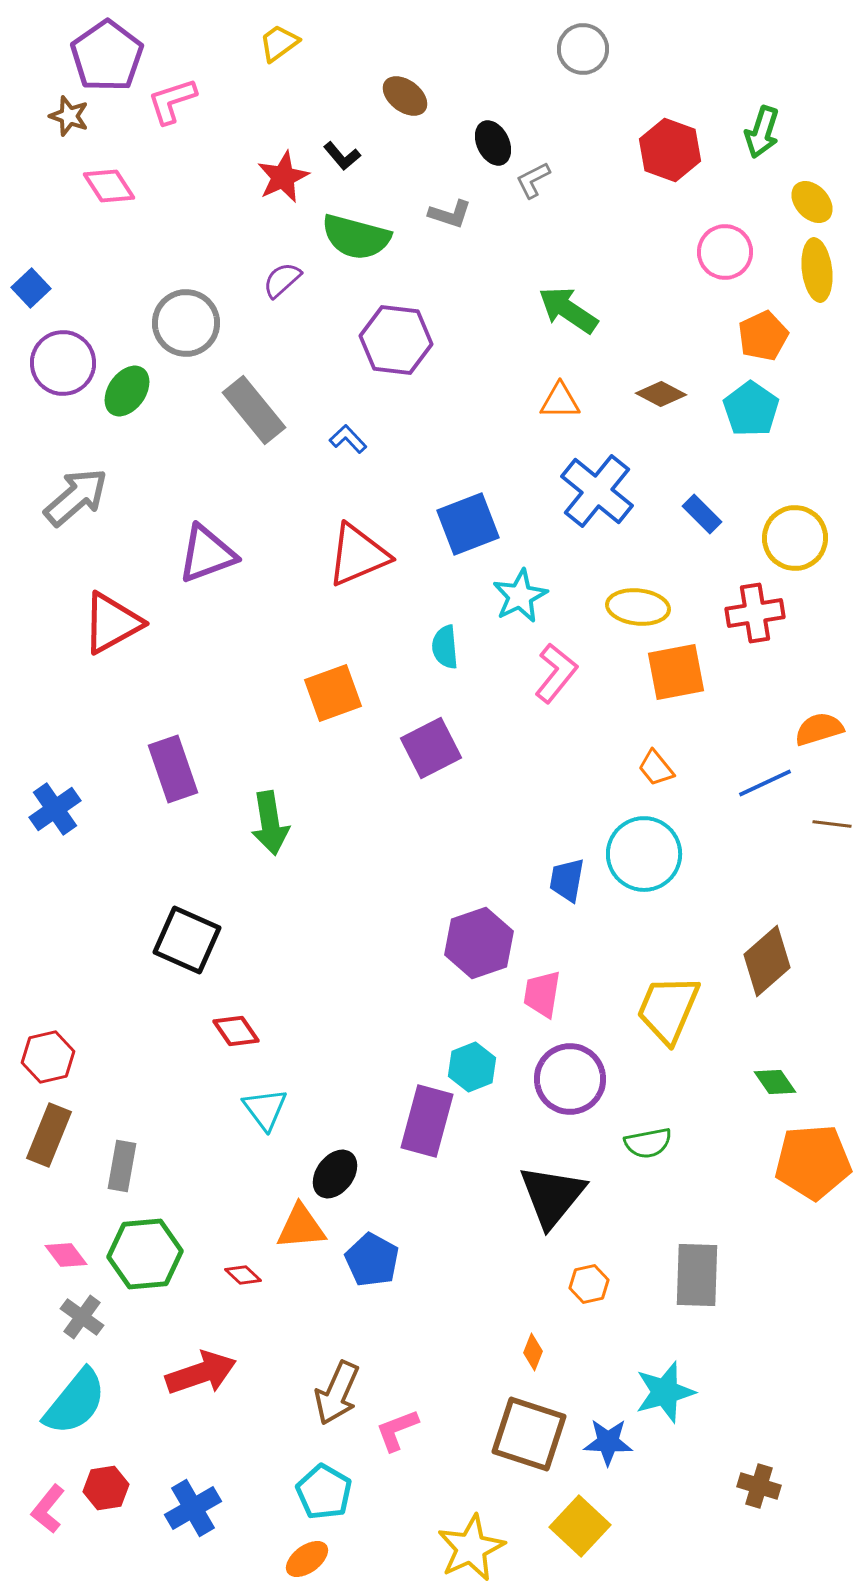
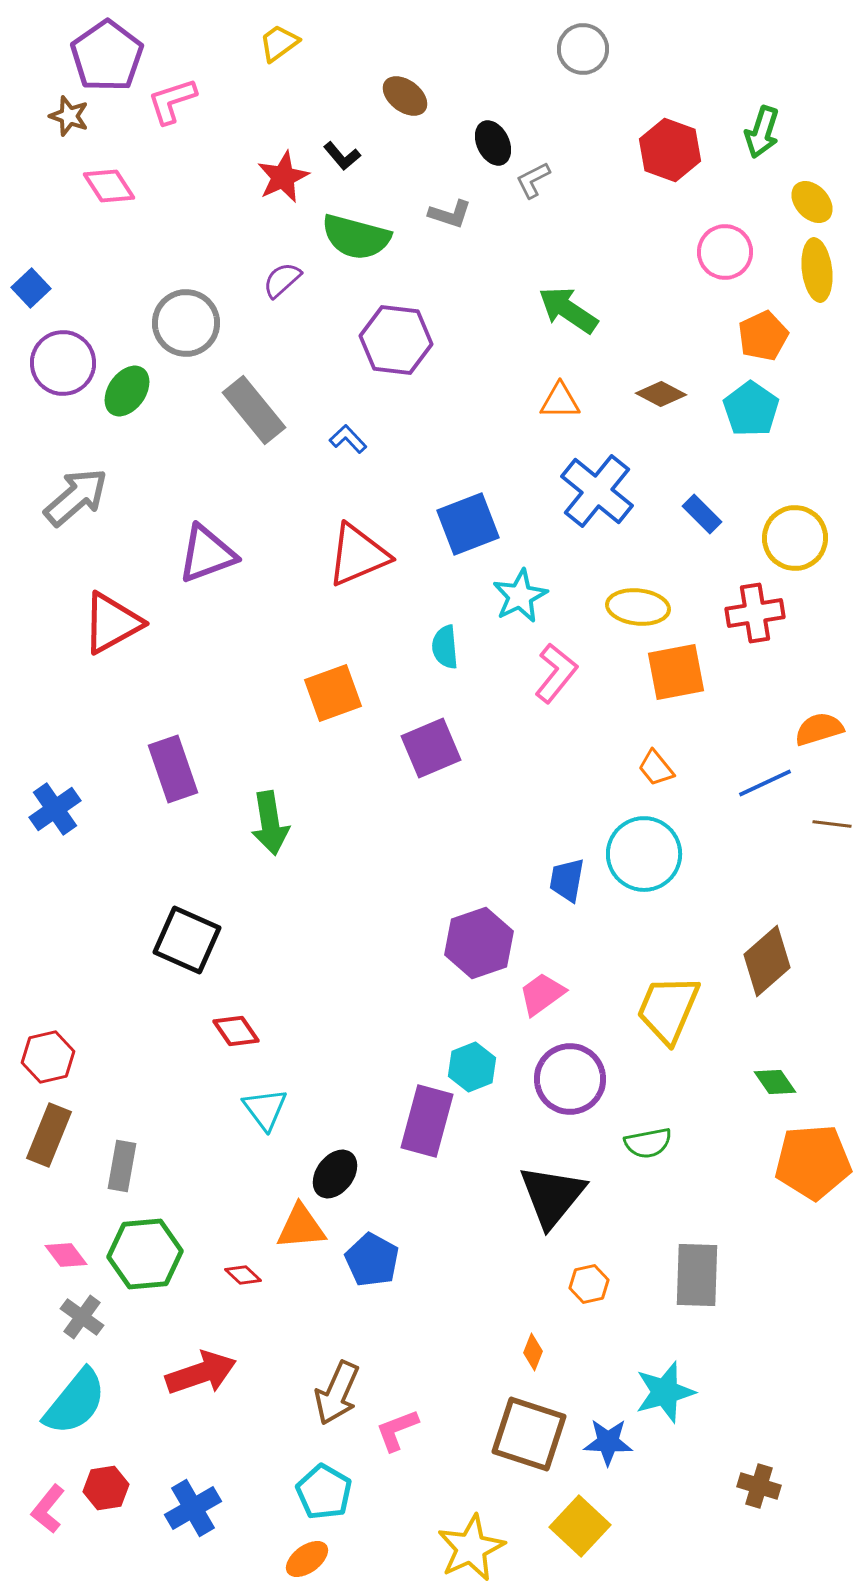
purple square at (431, 748): rotated 4 degrees clockwise
pink trapezoid at (542, 994): rotated 45 degrees clockwise
